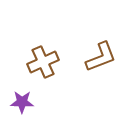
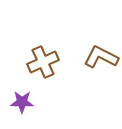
brown L-shape: rotated 132 degrees counterclockwise
